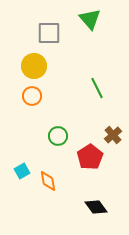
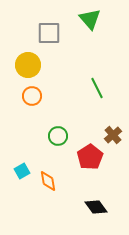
yellow circle: moved 6 px left, 1 px up
